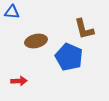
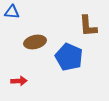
brown L-shape: moved 4 px right, 3 px up; rotated 10 degrees clockwise
brown ellipse: moved 1 px left, 1 px down
